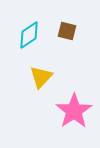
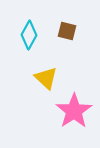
cyan diamond: rotated 28 degrees counterclockwise
yellow triangle: moved 5 px right, 1 px down; rotated 30 degrees counterclockwise
